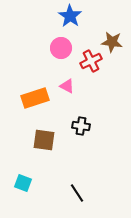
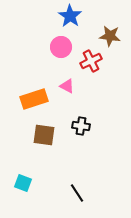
brown star: moved 2 px left, 6 px up
pink circle: moved 1 px up
orange rectangle: moved 1 px left, 1 px down
brown square: moved 5 px up
